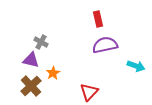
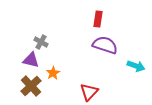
red rectangle: rotated 21 degrees clockwise
purple semicircle: rotated 30 degrees clockwise
